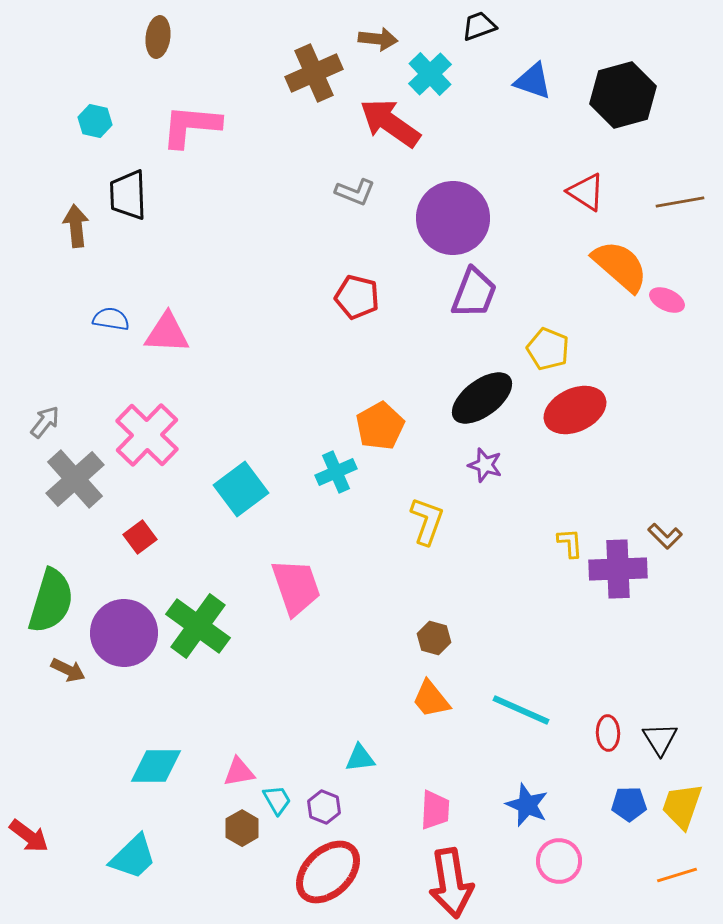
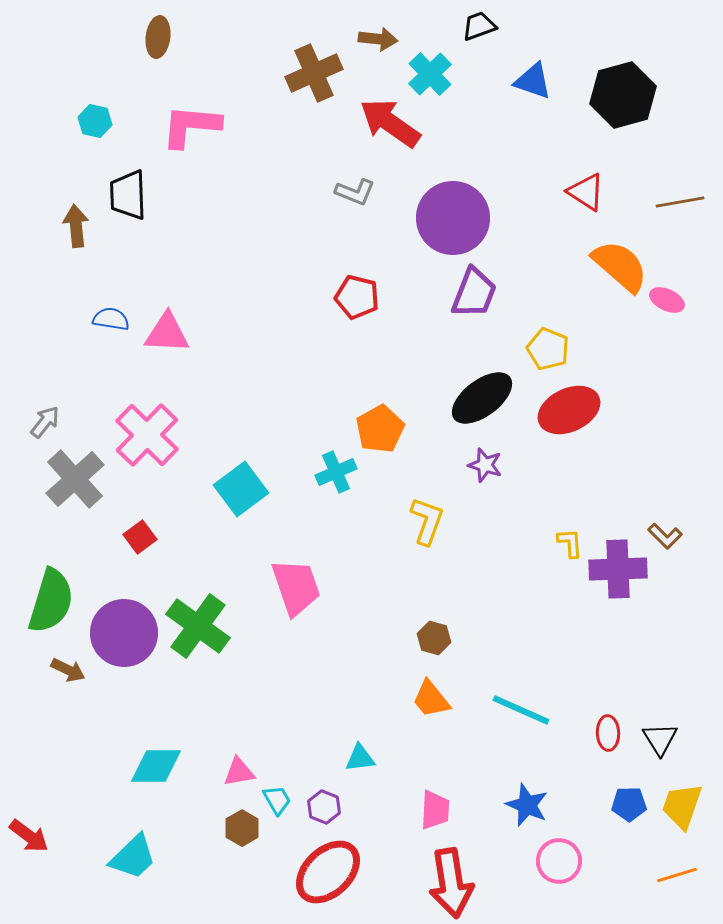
red ellipse at (575, 410): moved 6 px left
orange pentagon at (380, 426): moved 3 px down
